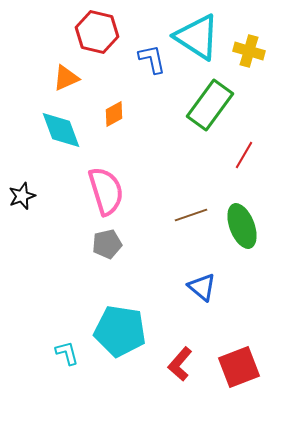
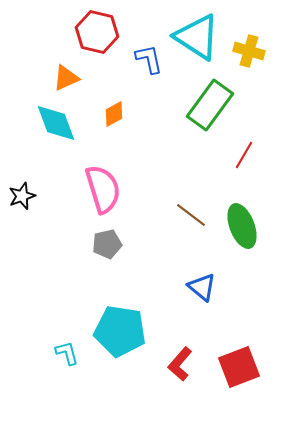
blue L-shape: moved 3 px left
cyan diamond: moved 5 px left, 7 px up
pink semicircle: moved 3 px left, 2 px up
brown line: rotated 56 degrees clockwise
